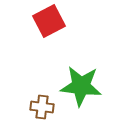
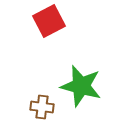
green star: rotated 9 degrees clockwise
